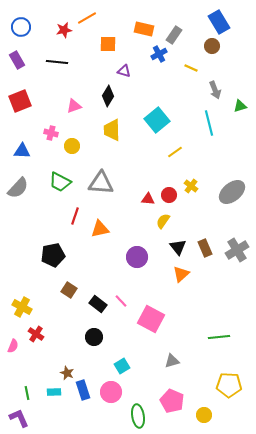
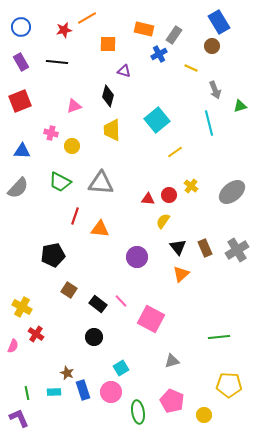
purple rectangle at (17, 60): moved 4 px right, 2 px down
black diamond at (108, 96): rotated 15 degrees counterclockwise
orange triangle at (100, 229): rotated 18 degrees clockwise
cyan square at (122, 366): moved 1 px left, 2 px down
green ellipse at (138, 416): moved 4 px up
